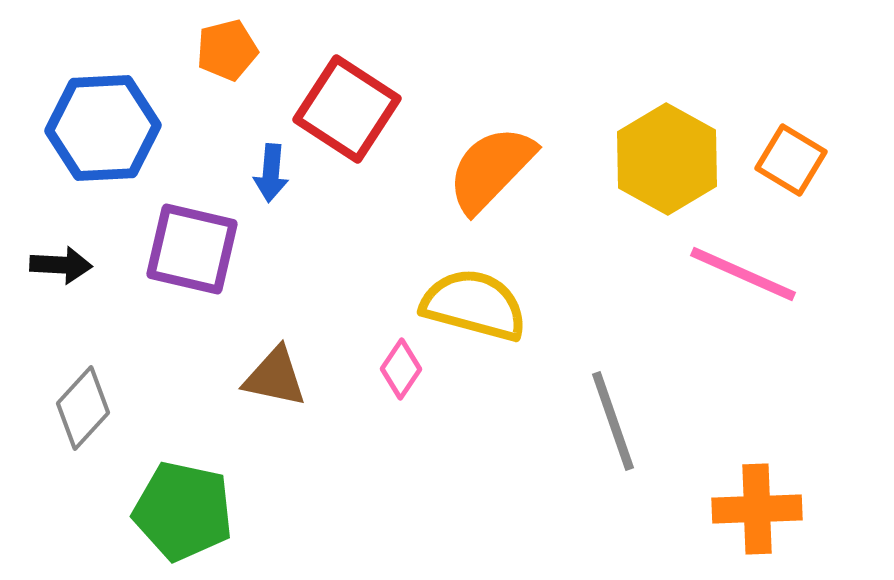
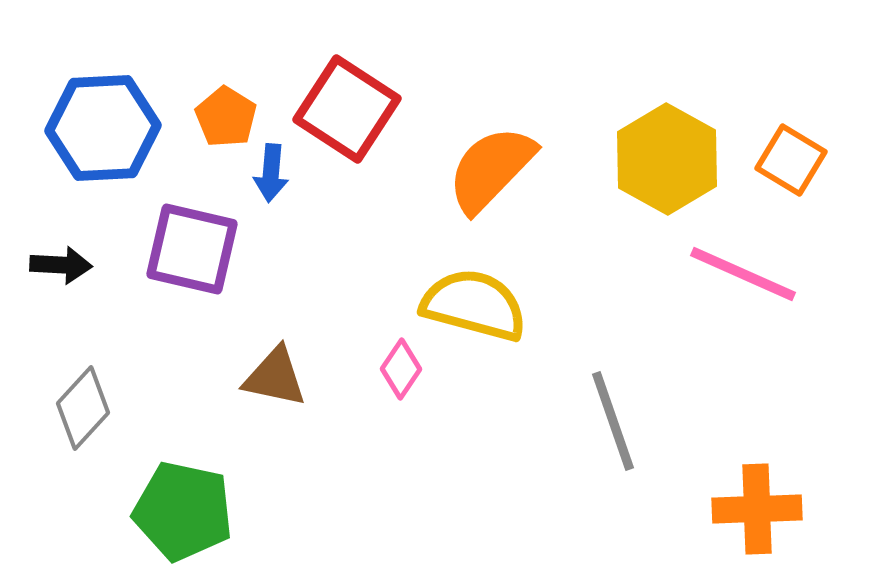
orange pentagon: moved 1 px left, 67 px down; rotated 26 degrees counterclockwise
